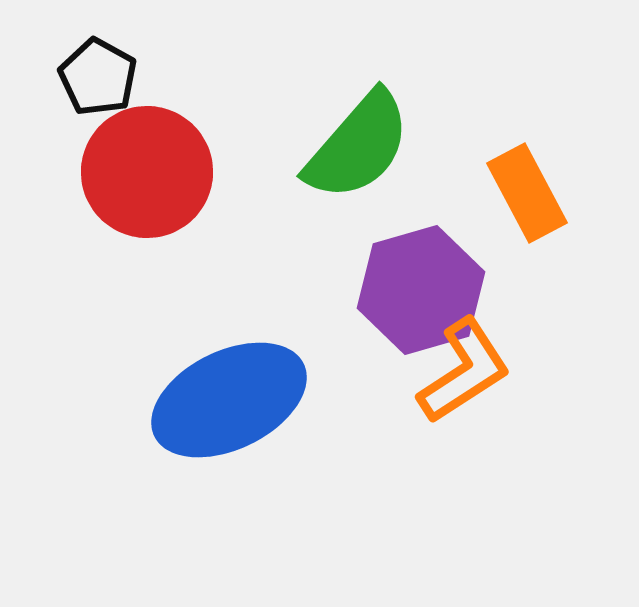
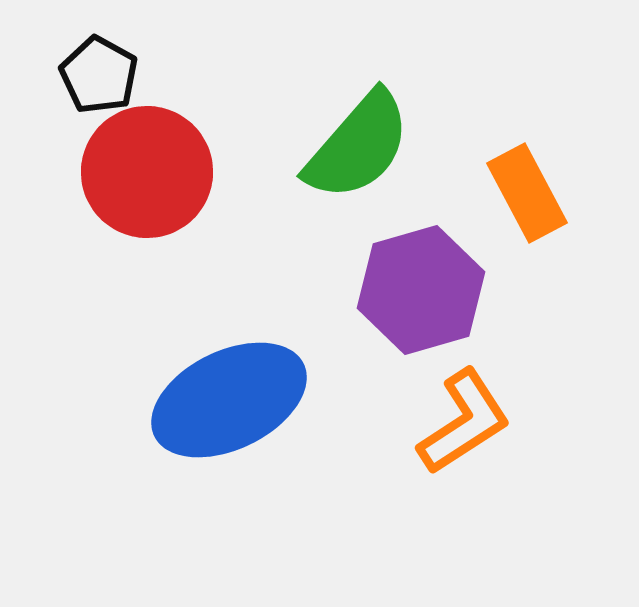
black pentagon: moved 1 px right, 2 px up
orange L-shape: moved 51 px down
